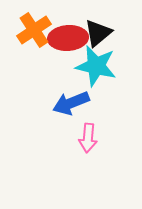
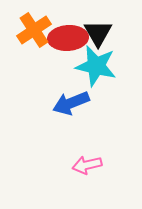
black triangle: rotated 20 degrees counterclockwise
pink arrow: moved 1 px left, 27 px down; rotated 72 degrees clockwise
